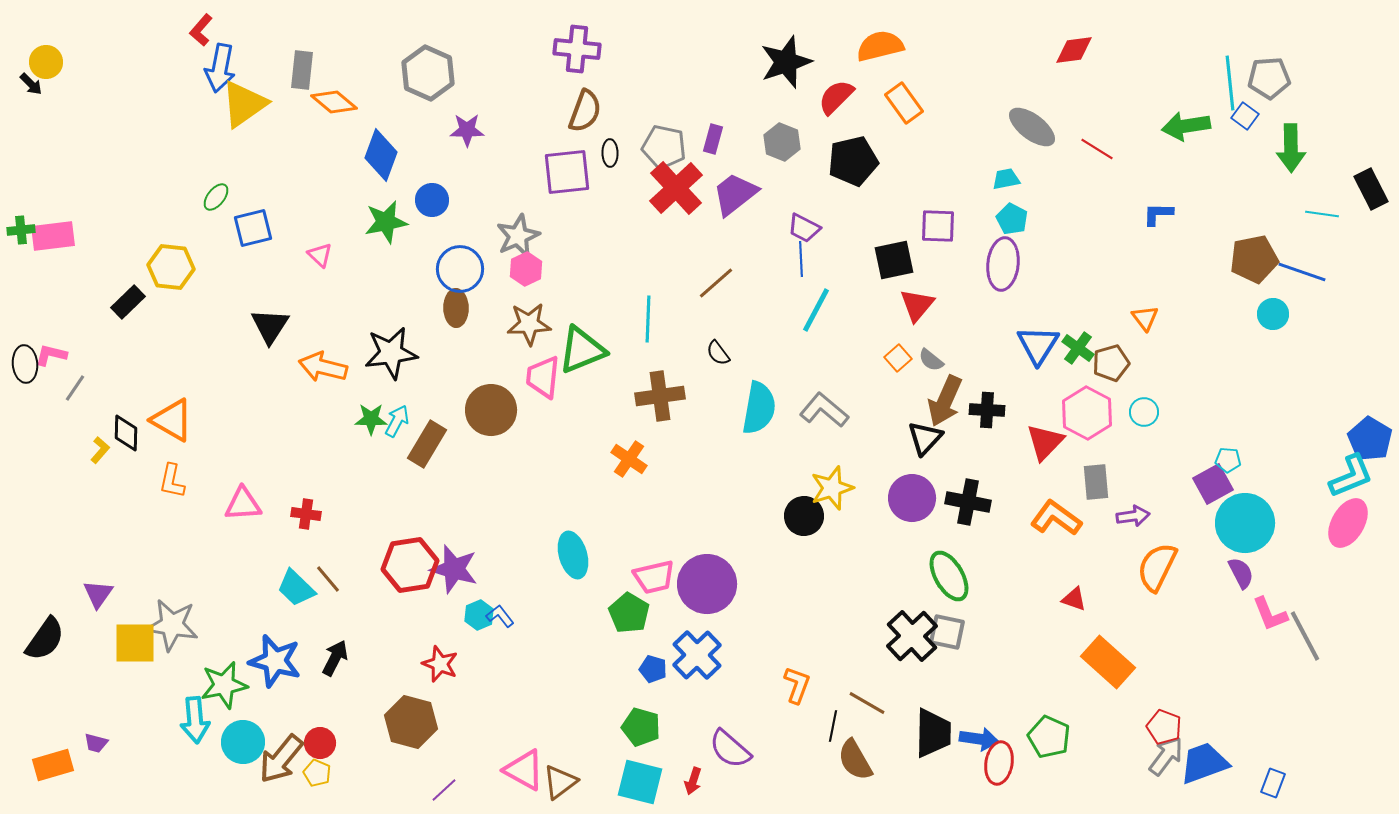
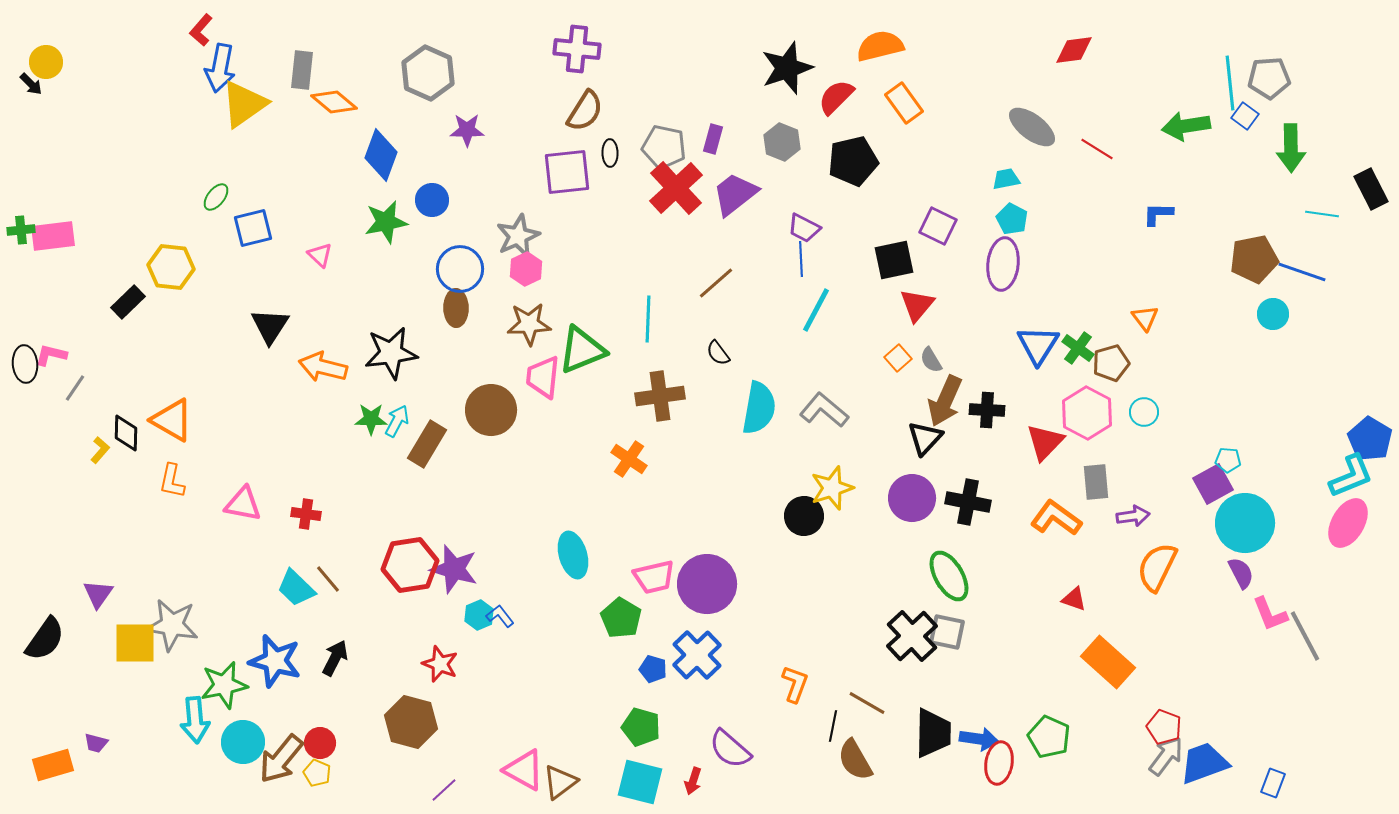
black star at (786, 62): moved 1 px right, 6 px down
brown semicircle at (585, 111): rotated 12 degrees clockwise
purple square at (938, 226): rotated 24 degrees clockwise
gray semicircle at (931, 360): rotated 20 degrees clockwise
pink triangle at (243, 504): rotated 15 degrees clockwise
green pentagon at (629, 613): moved 8 px left, 5 px down
orange L-shape at (797, 685): moved 2 px left, 1 px up
